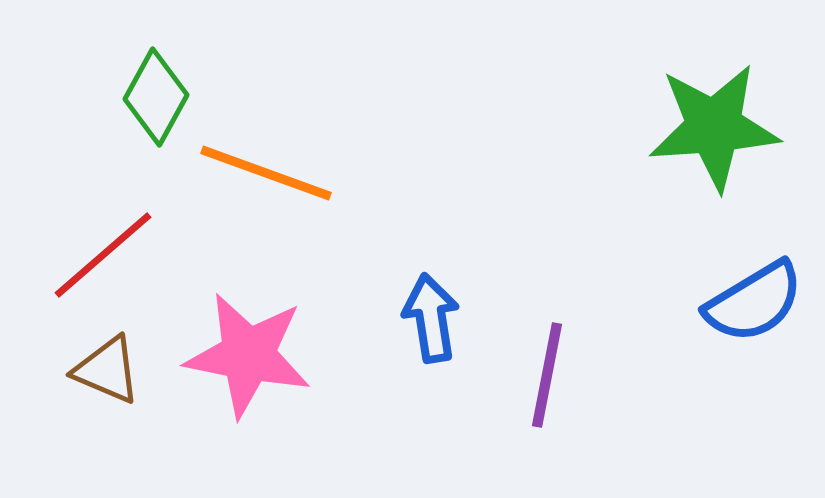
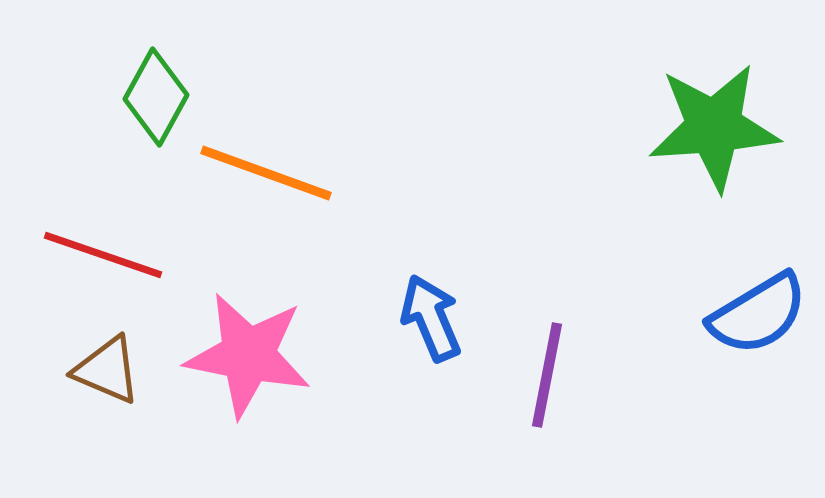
red line: rotated 60 degrees clockwise
blue semicircle: moved 4 px right, 12 px down
blue arrow: rotated 14 degrees counterclockwise
